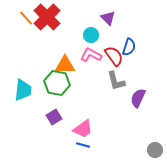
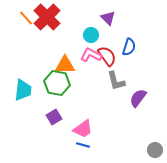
red semicircle: moved 7 px left
purple semicircle: rotated 12 degrees clockwise
